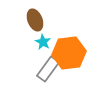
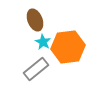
orange hexagon: moved 1 px left, 6 px up
gray rectangle: moved 12 px left; rotated 15 degrees clockwise
